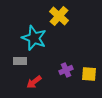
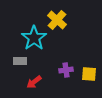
yellow cross: moved 2 px left, 4 px down
cyan star: rotated 15 degrees clockwise
purple cross: rotated 16 degrees clockwise
